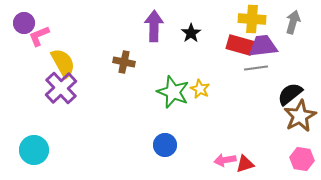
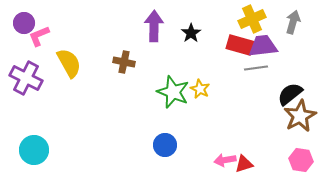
yellow cross: rotated 28 degrees counterclockwise
yellow semicircle: moved 6 px right
purple cross: moved 35 px left, 10 px up; rotated 20 degrees counterclockwise
pink hexagon: moved 1 px left, 1 px down
red triangle: moved 1 px left
